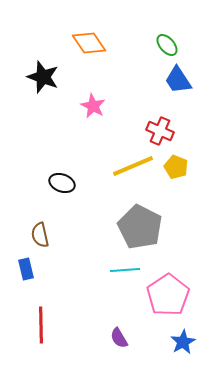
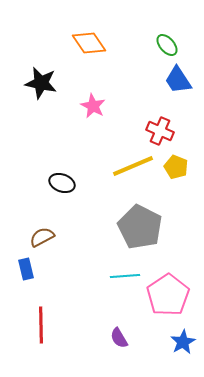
black star: moved 2 px left, 6 px down; rotated 8 degrees counterclockwise
brown semicircle: moved 2 px right, 2 px down; rotated 75 degrees clockwise
cyan line: moved 6 px down
